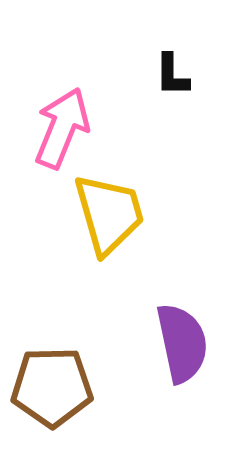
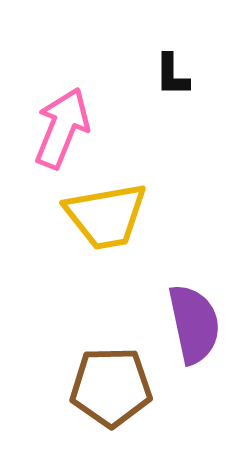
yellow trapezoid: moved 3 px left, 2 px down; rotated 96 degrees clockwise
purple semicircle: moved 12 px right, 19 px up
brown pentagon: moved 59 px right
